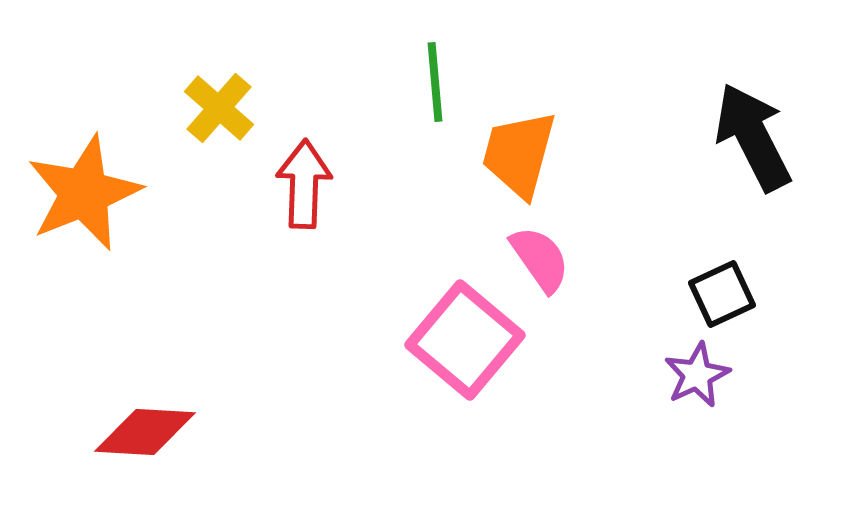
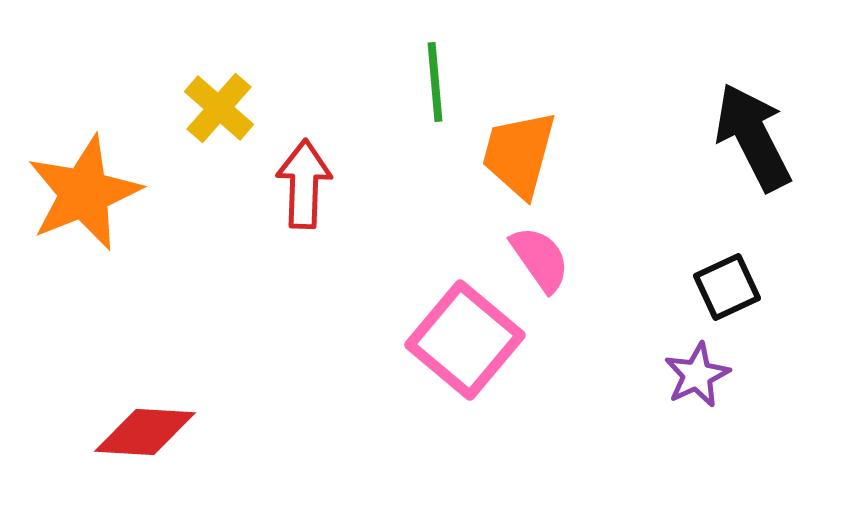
black square: moved 5 px right, 7 px up
